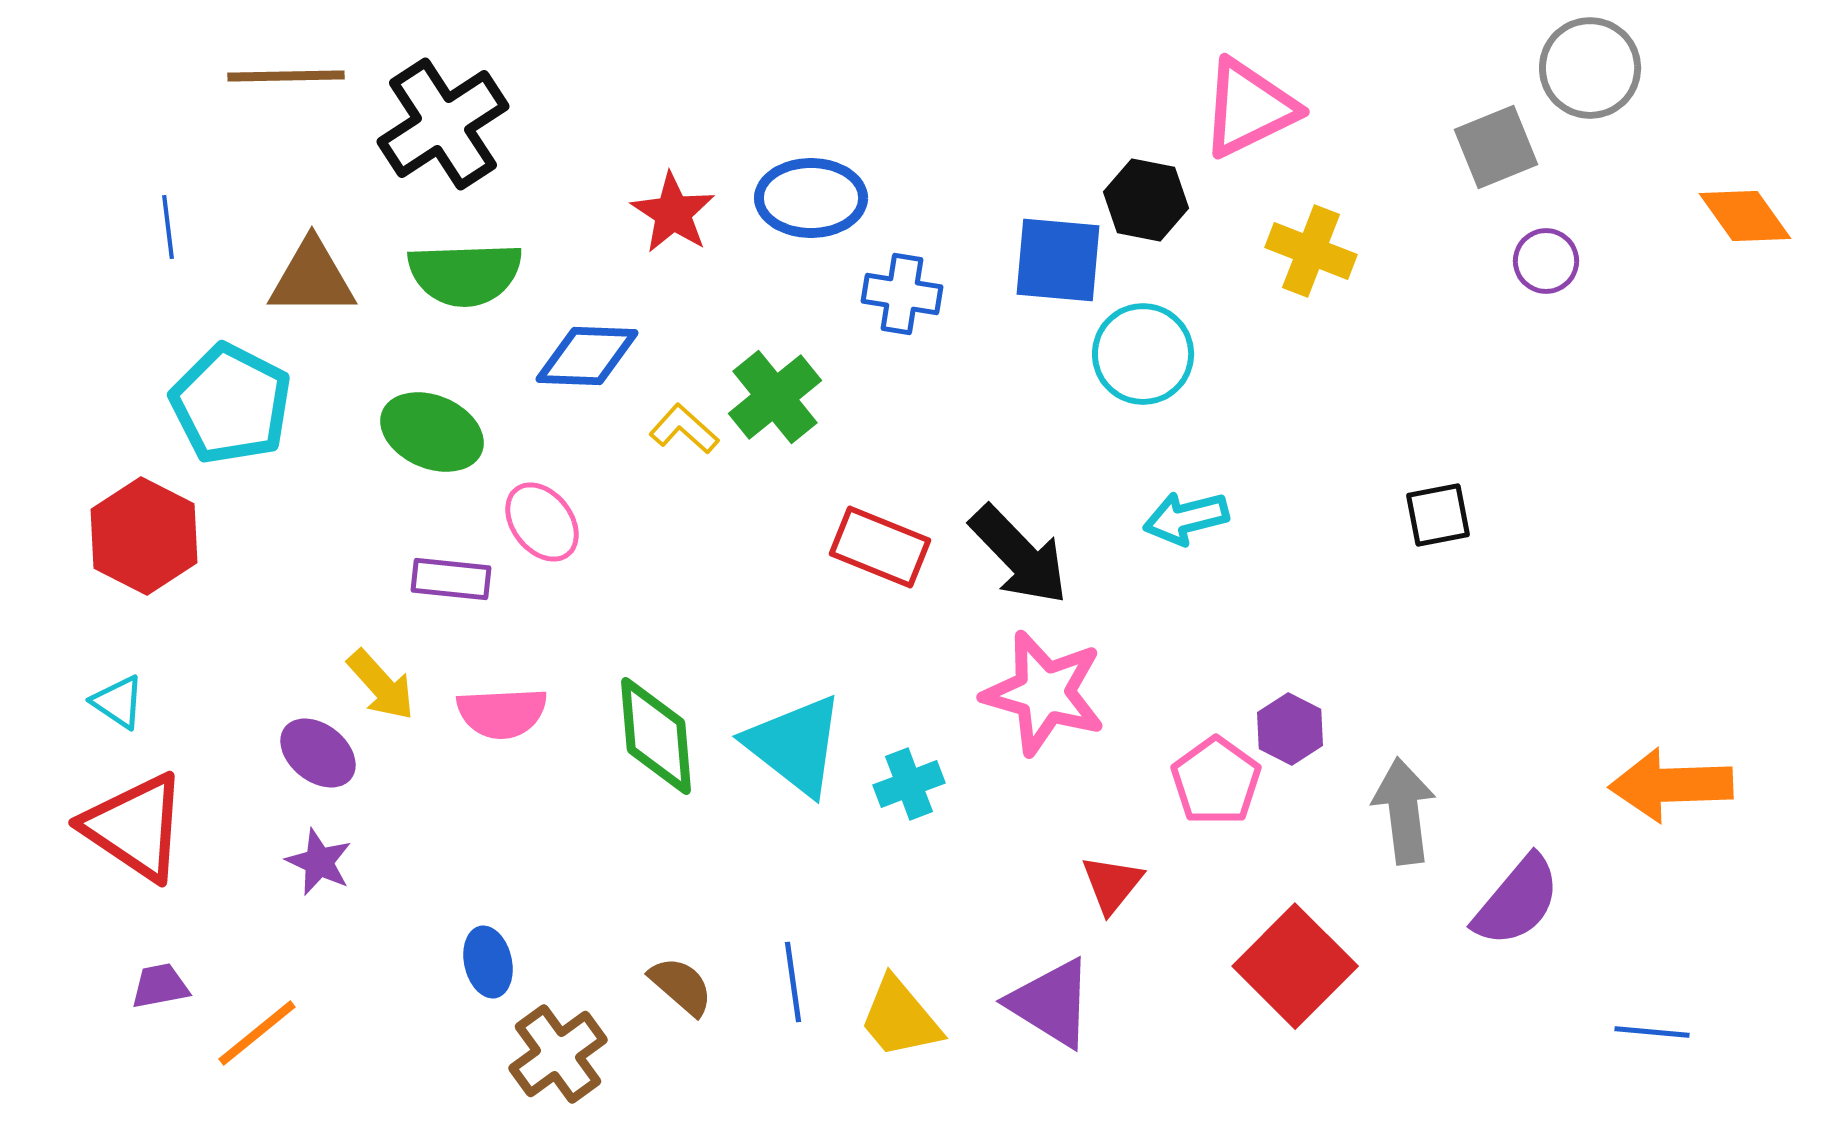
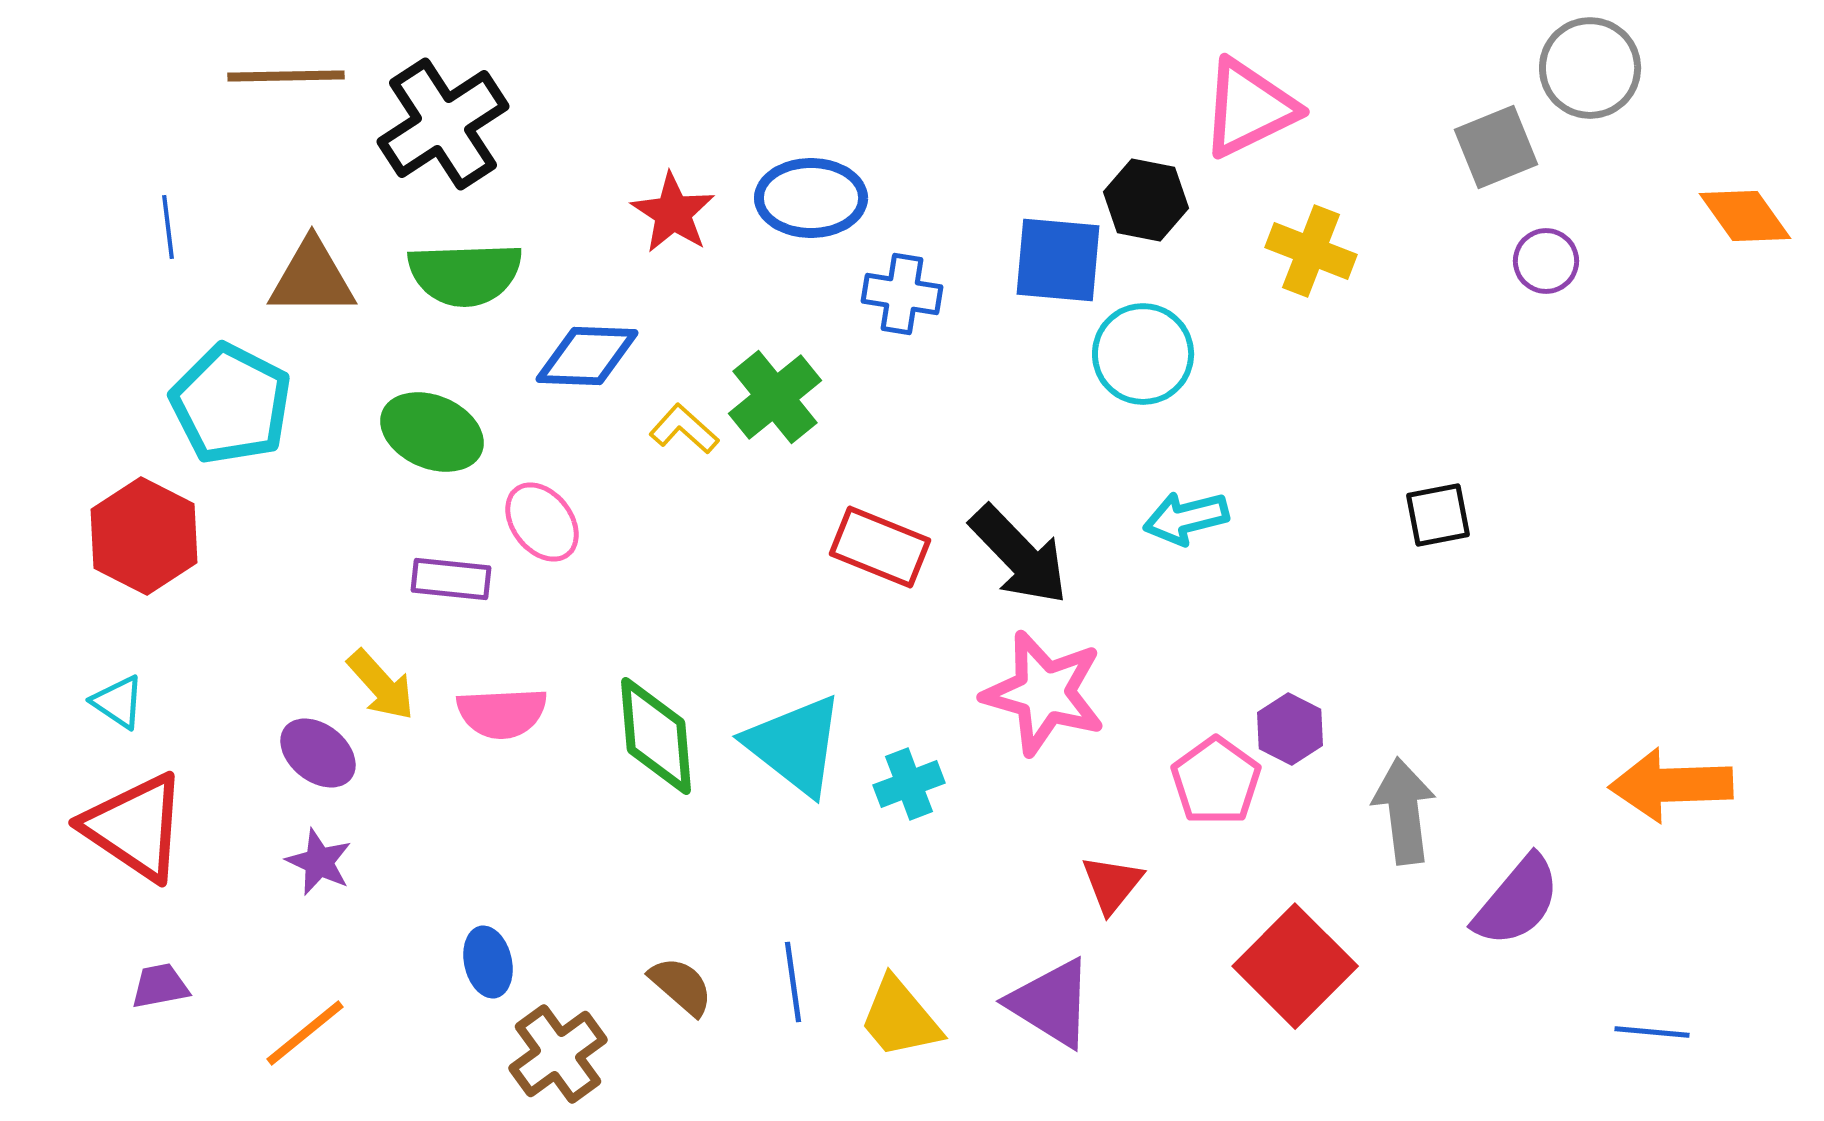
orange line at (257, 1033): moved 48 px right
